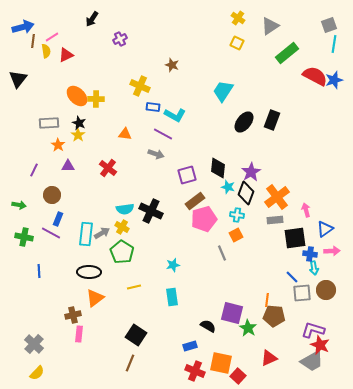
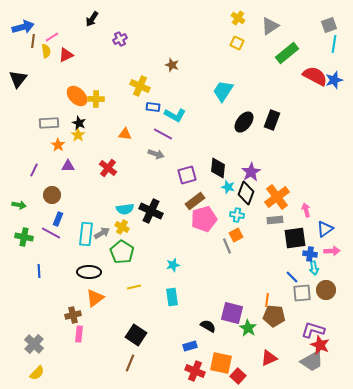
gray line at (222, 253): moved 5 px right, 7 px up
